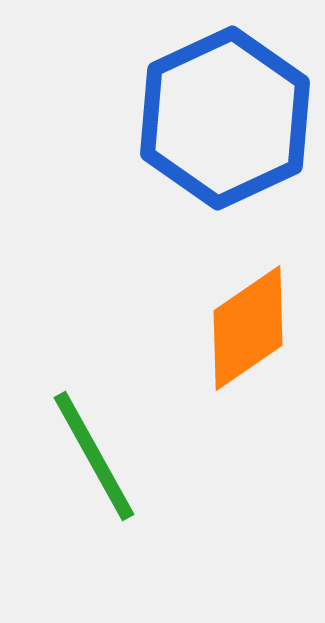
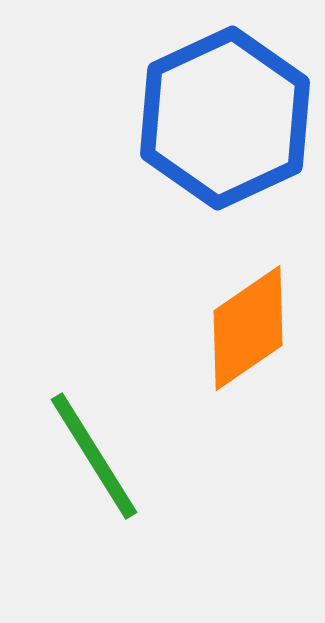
green line: rotated 3 degrees counterclockwise
